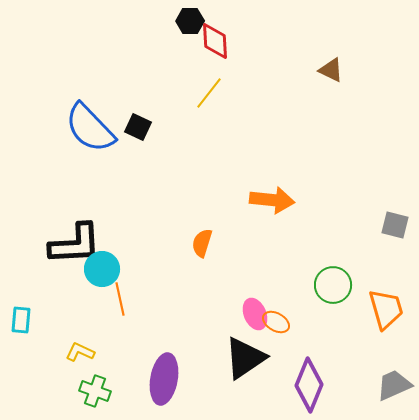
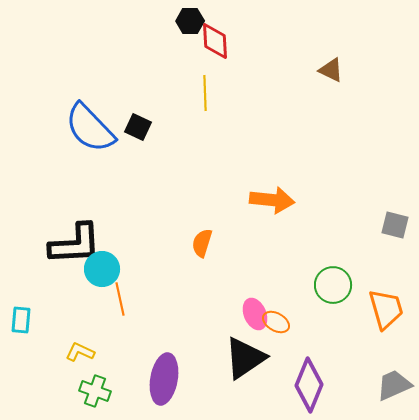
yellow line: moved 4 px left; rotated 40 degrees counterclockwise
